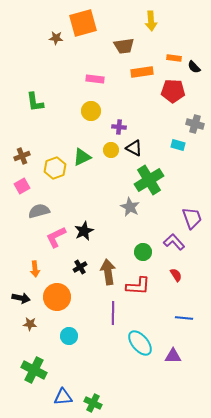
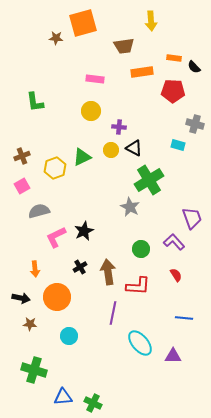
green circle at (143, 252): moved 2 px left, 3 px up
purple line at (113, 313): rotated 10 degrees clockwise
green cross at (34, 370): rotated 10 degrees counterclockwise
